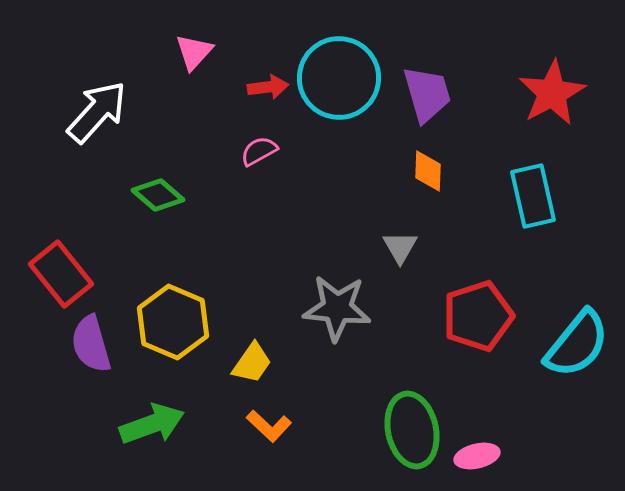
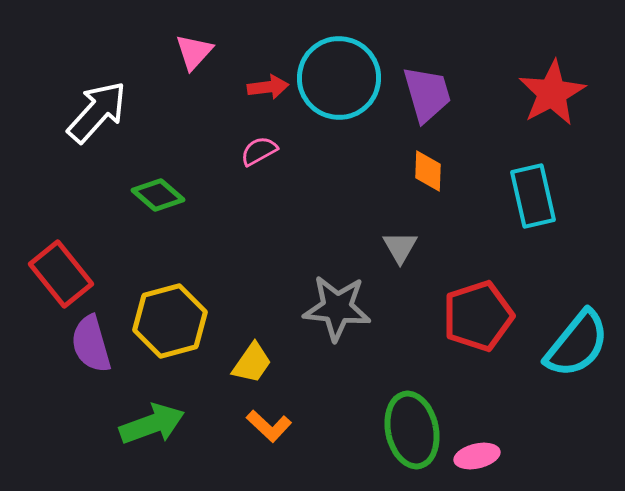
yellow hexagon: moved 3 px left, 1 px up; rotated 22 degrees clockwise
